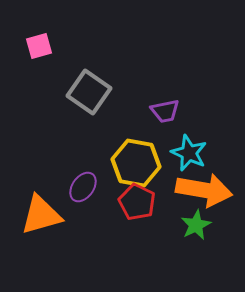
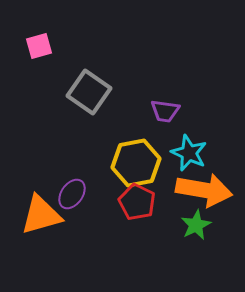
purple trapezoid: rotated 20 degrees clockwise
yellow hexagon: rotated 21 degrees counterclockwise
purple ellipse: moved 11 px left, 7 px down
